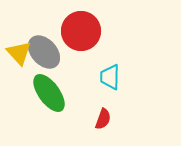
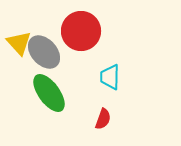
yellow triangle: moved 10 px up
